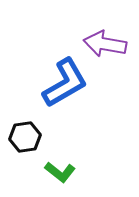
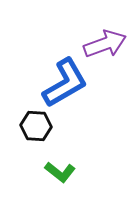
purple arrow: rotated 150 degrees clockwise
black hexagon: moved 11 px right, 11 px up; rotated 12 degrees clockwise
